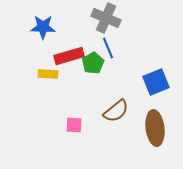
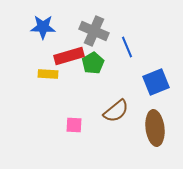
gray cross: moved 12 px left, 13 px down
blue line: moved 19 px right, 1 px up
